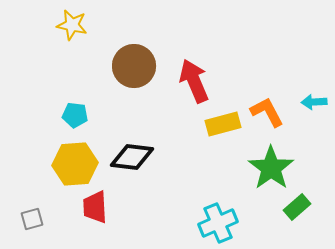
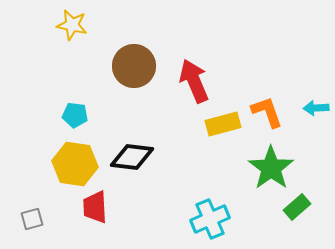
cyan arrow: moved 2 px right, 6 px down
orange L-shape: rotated 9 degrees clockwise
yellow hexagon: rotated 12 degrees clockwise
cyan cross: moved 8 px left, 4 px up
